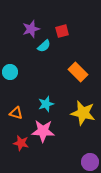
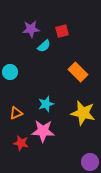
purple star: rotated 12 degrees clockwise
orange triangle: rotated 40 degrees counterclockwise
